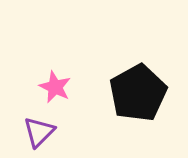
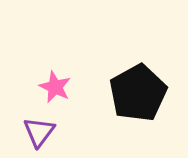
purple triangle: rotated 8 degrees counterclockwise
